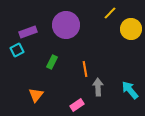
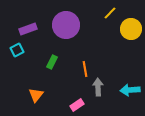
purple rectangle: moved 3 px up
cyan arrow: rotated 54 degrees counterclockwise
